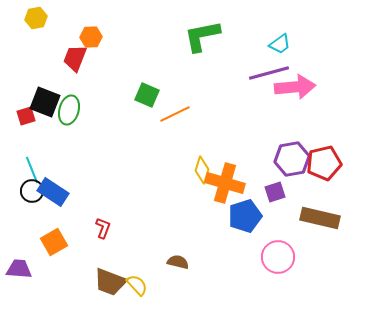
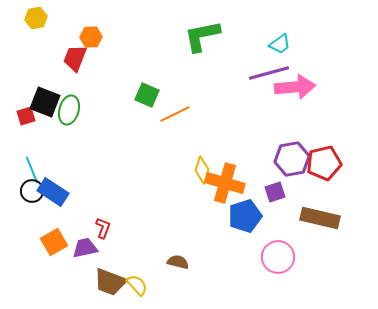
purple trapezoid: moved 66 px right, 21 px up; rotated 16 degrees counterclockwise
